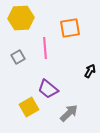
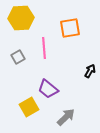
pink line: moved 1 px left
gray arrow: moved 3 px left, 4 px down
